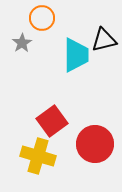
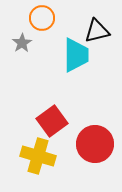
black triangle: moved 7 px left, 9 px up
